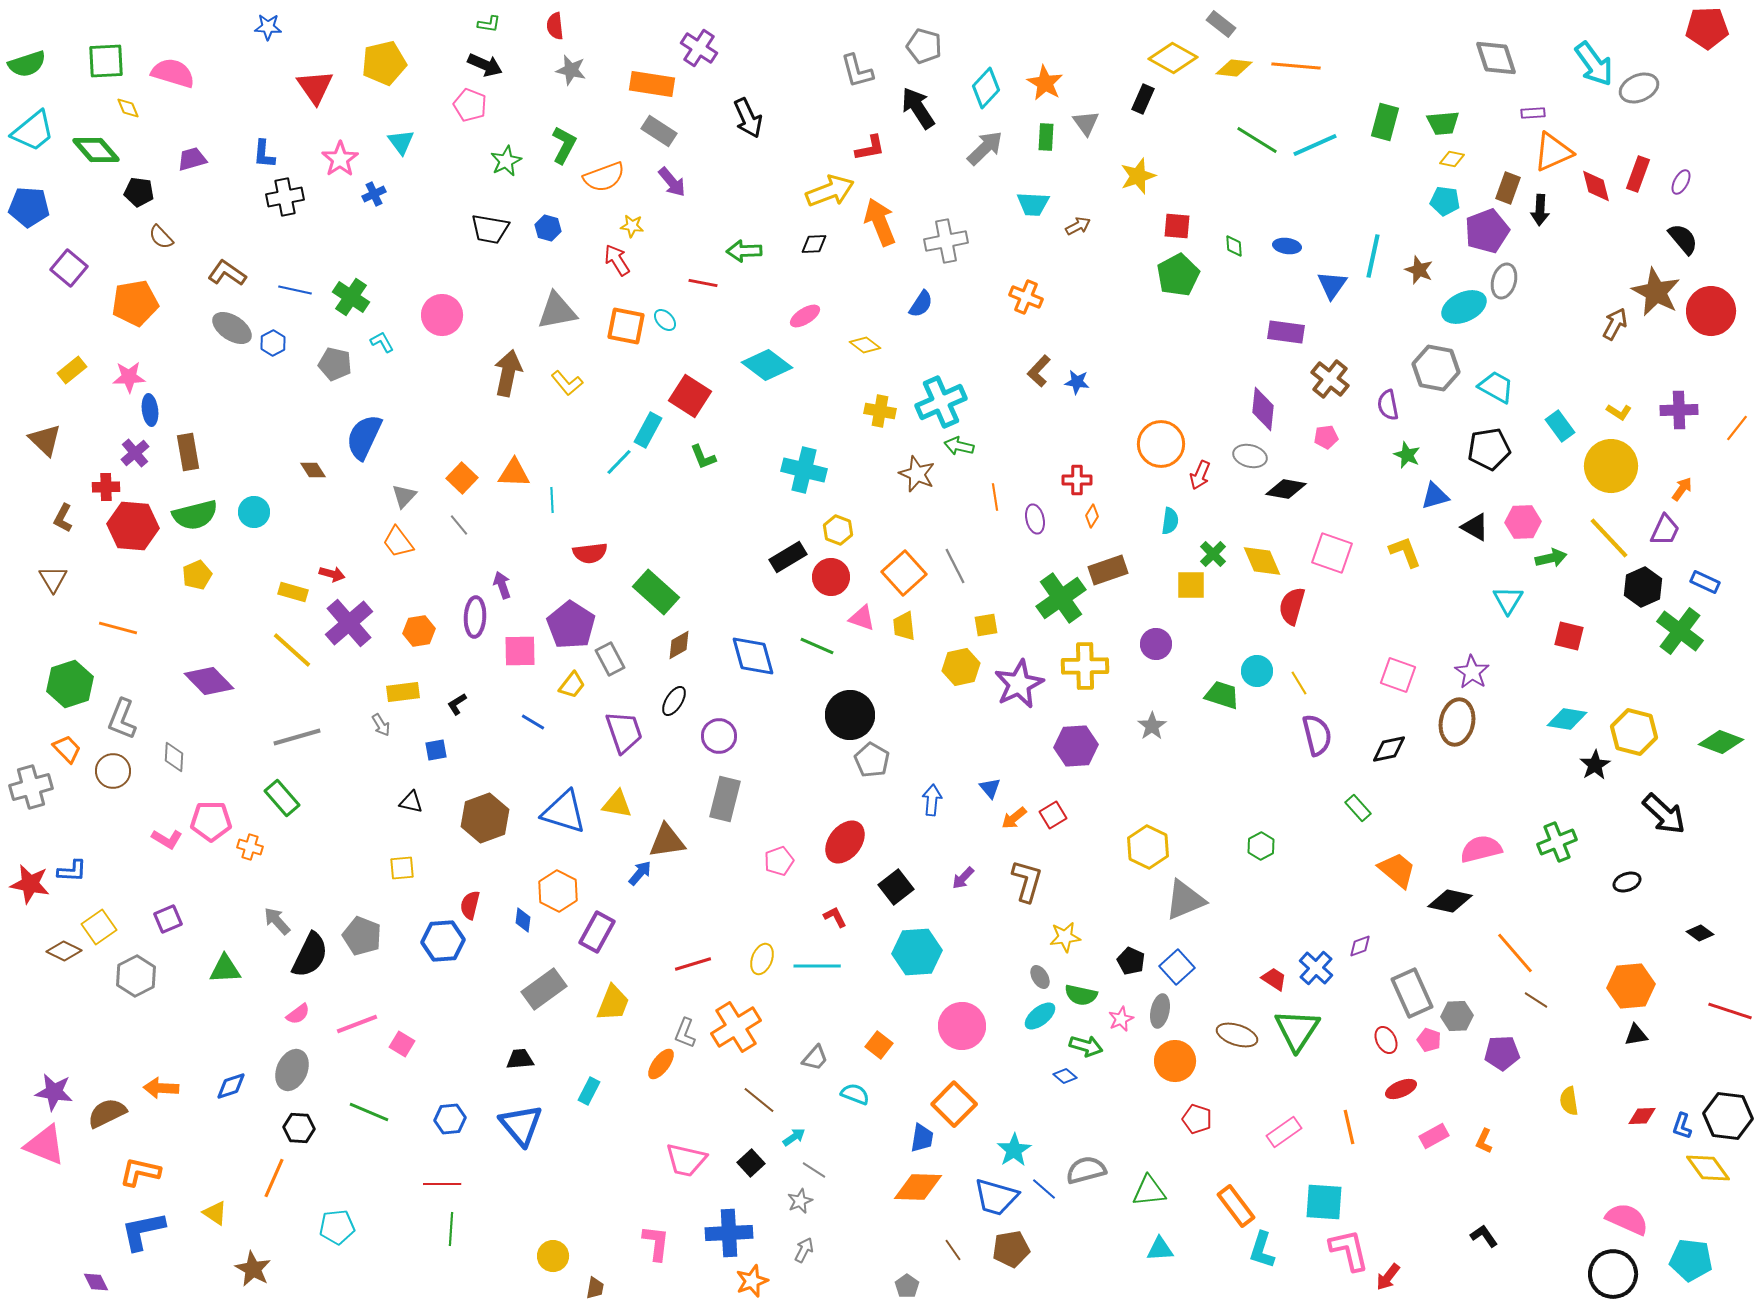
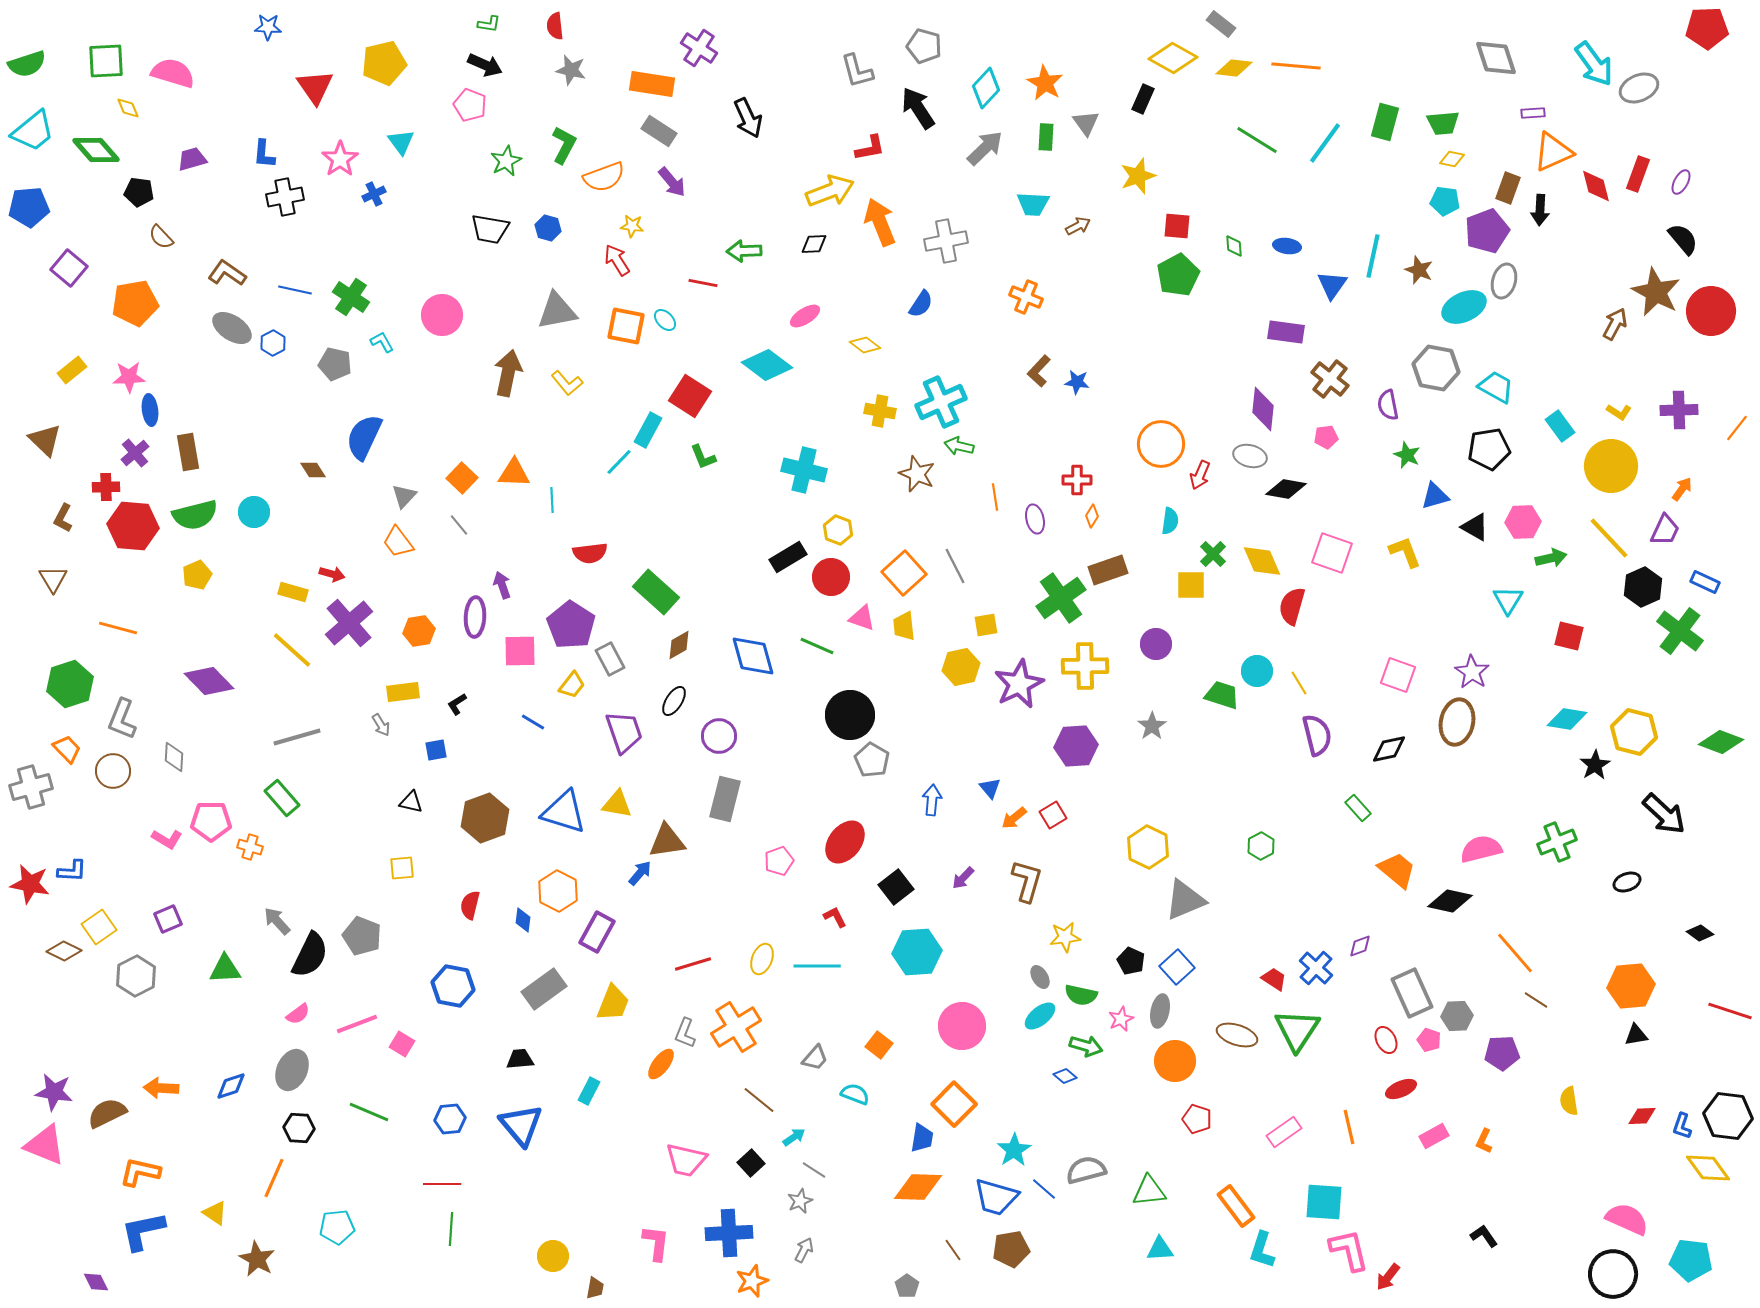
cyan line at (1315, 145): moved 10 px right, 2 px up; rotated 30 degrees counterclockwise
blue pentagon at (29, 207): rotated 9 degrees counterclockwise
blue hexagon at (443, 941): moved 10 px right, 45 px down; rotated 15 degrees clockwise
brown star at (253, 1269): moved 4 px right, 10 px up
